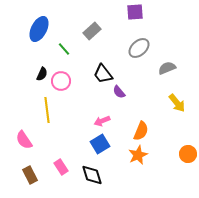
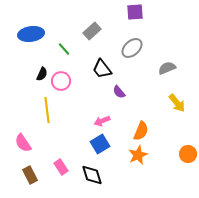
blue ellipse: moved 8 px left, 5 px down; rotated 55 degrees clockwise
gray ellipse: moved 7 px left
black trapezoid: moved 1 px left, 5 px up
pink semicircle: moved 1 px left, 3 px down
